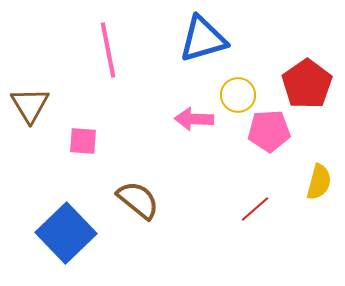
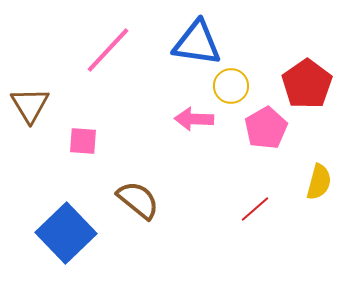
blue triangle: moved 6 px left, 4 px down; rotated 24 degrees clockwise
pink line: rotated 54 degrees clockwise
yellow circle: moved 7 px left, 9 px up
pink pentagon: moved 3 px left, 3 px up; rotated 27 degrees counterclockwise
